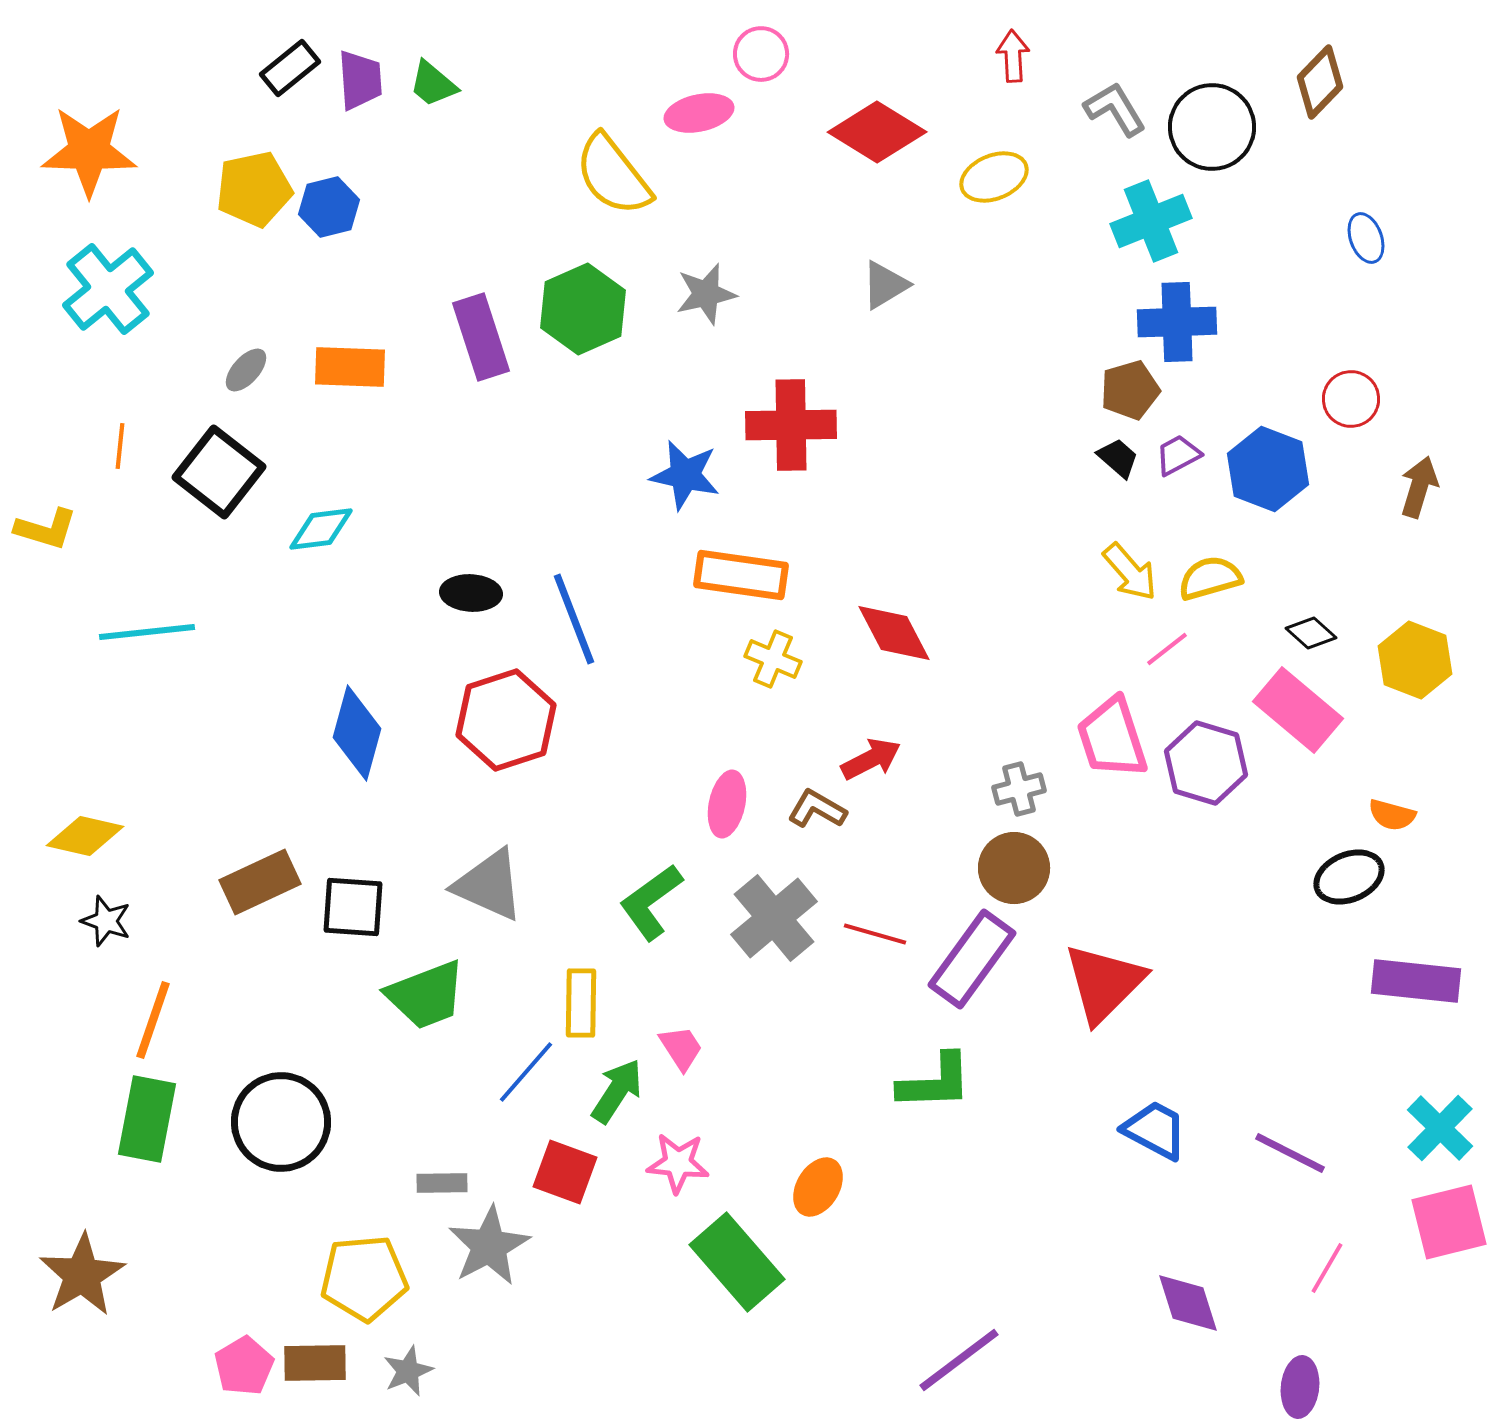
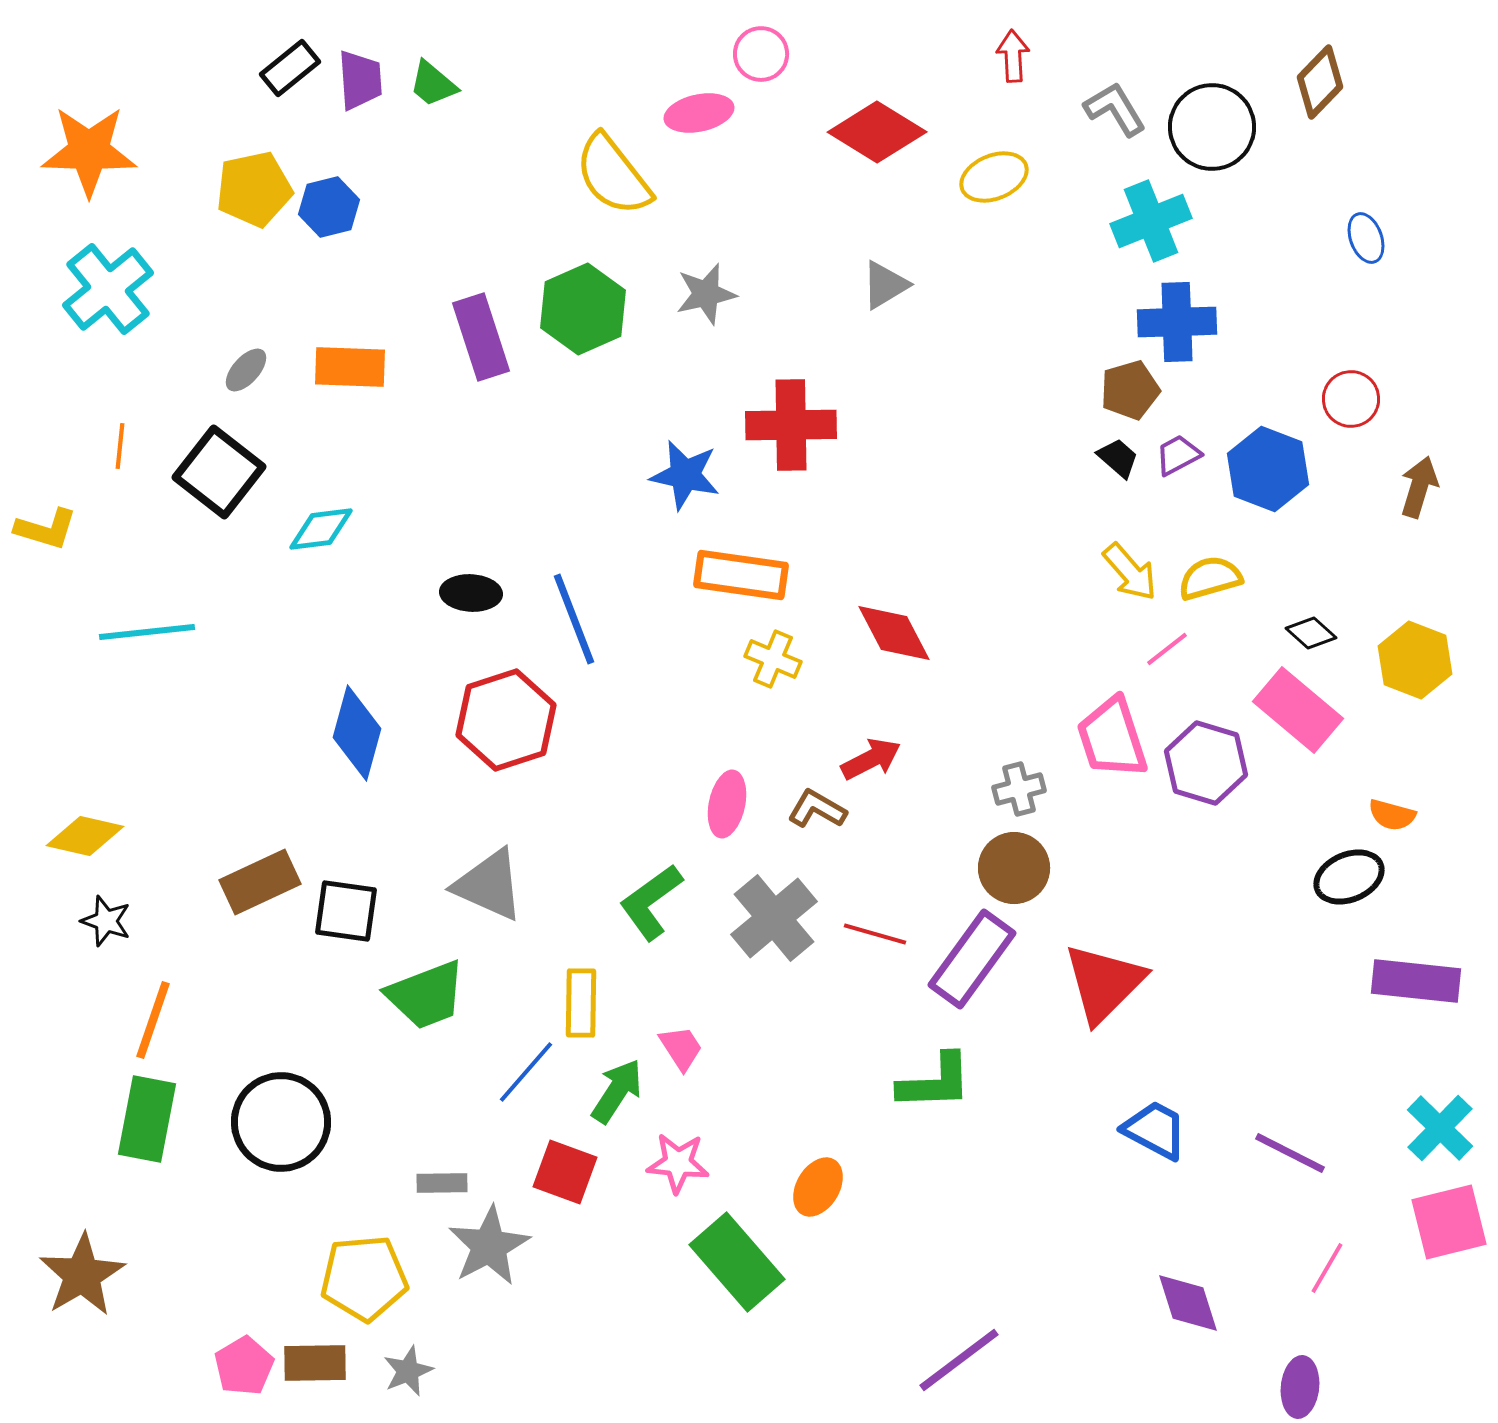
black square at (353, 907): moved 7 px left, 4 px down; rotated 4 degrees clockwise
